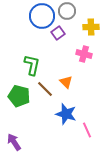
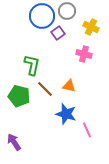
yellow cross: rotated 28 degrees clockwise
orange triangle: moved 3 px right, 4 px down; rotated 32 degrees counterclockwise
